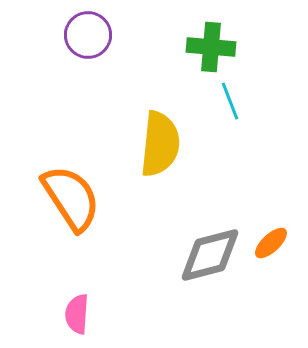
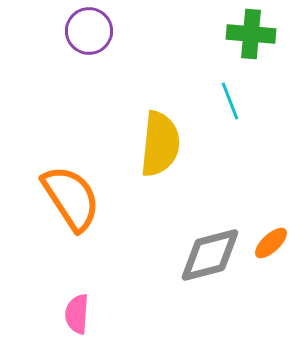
purple circle: moved 1 px right, 4 px up
green cross: moved 40 px right, 13 px up
